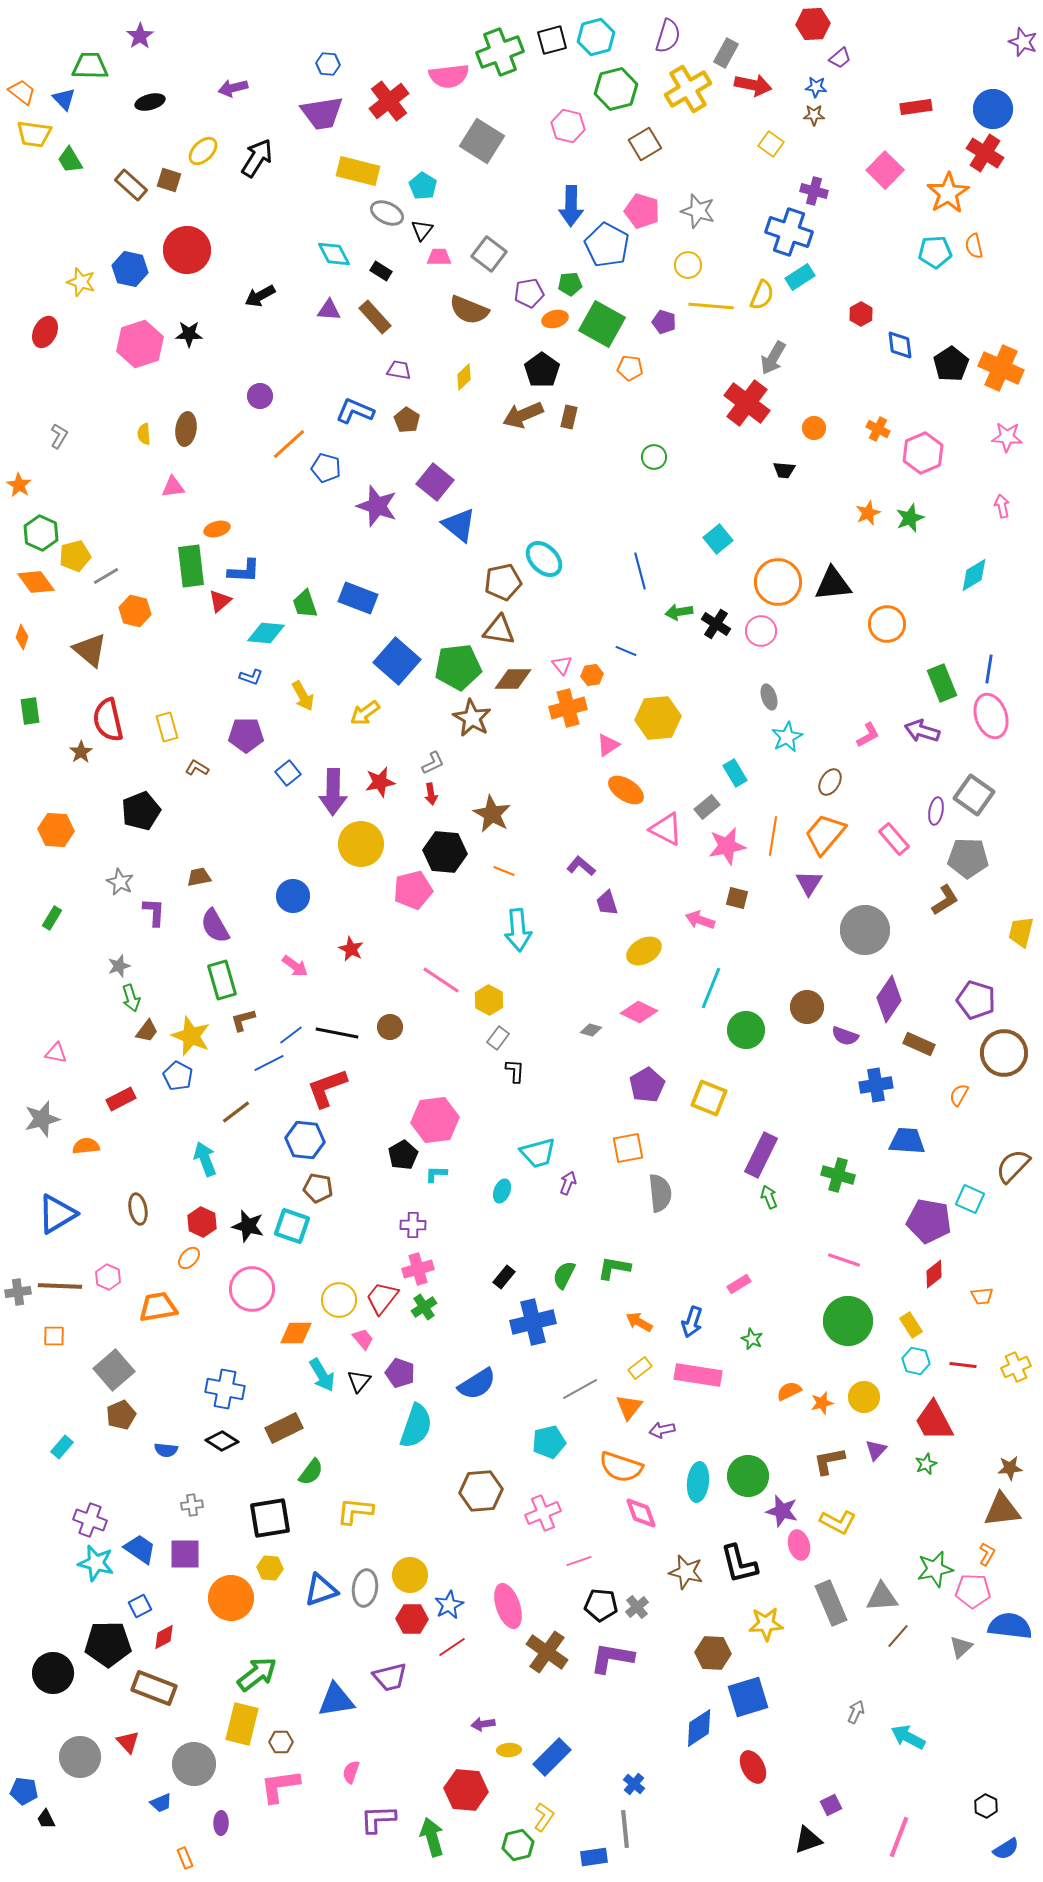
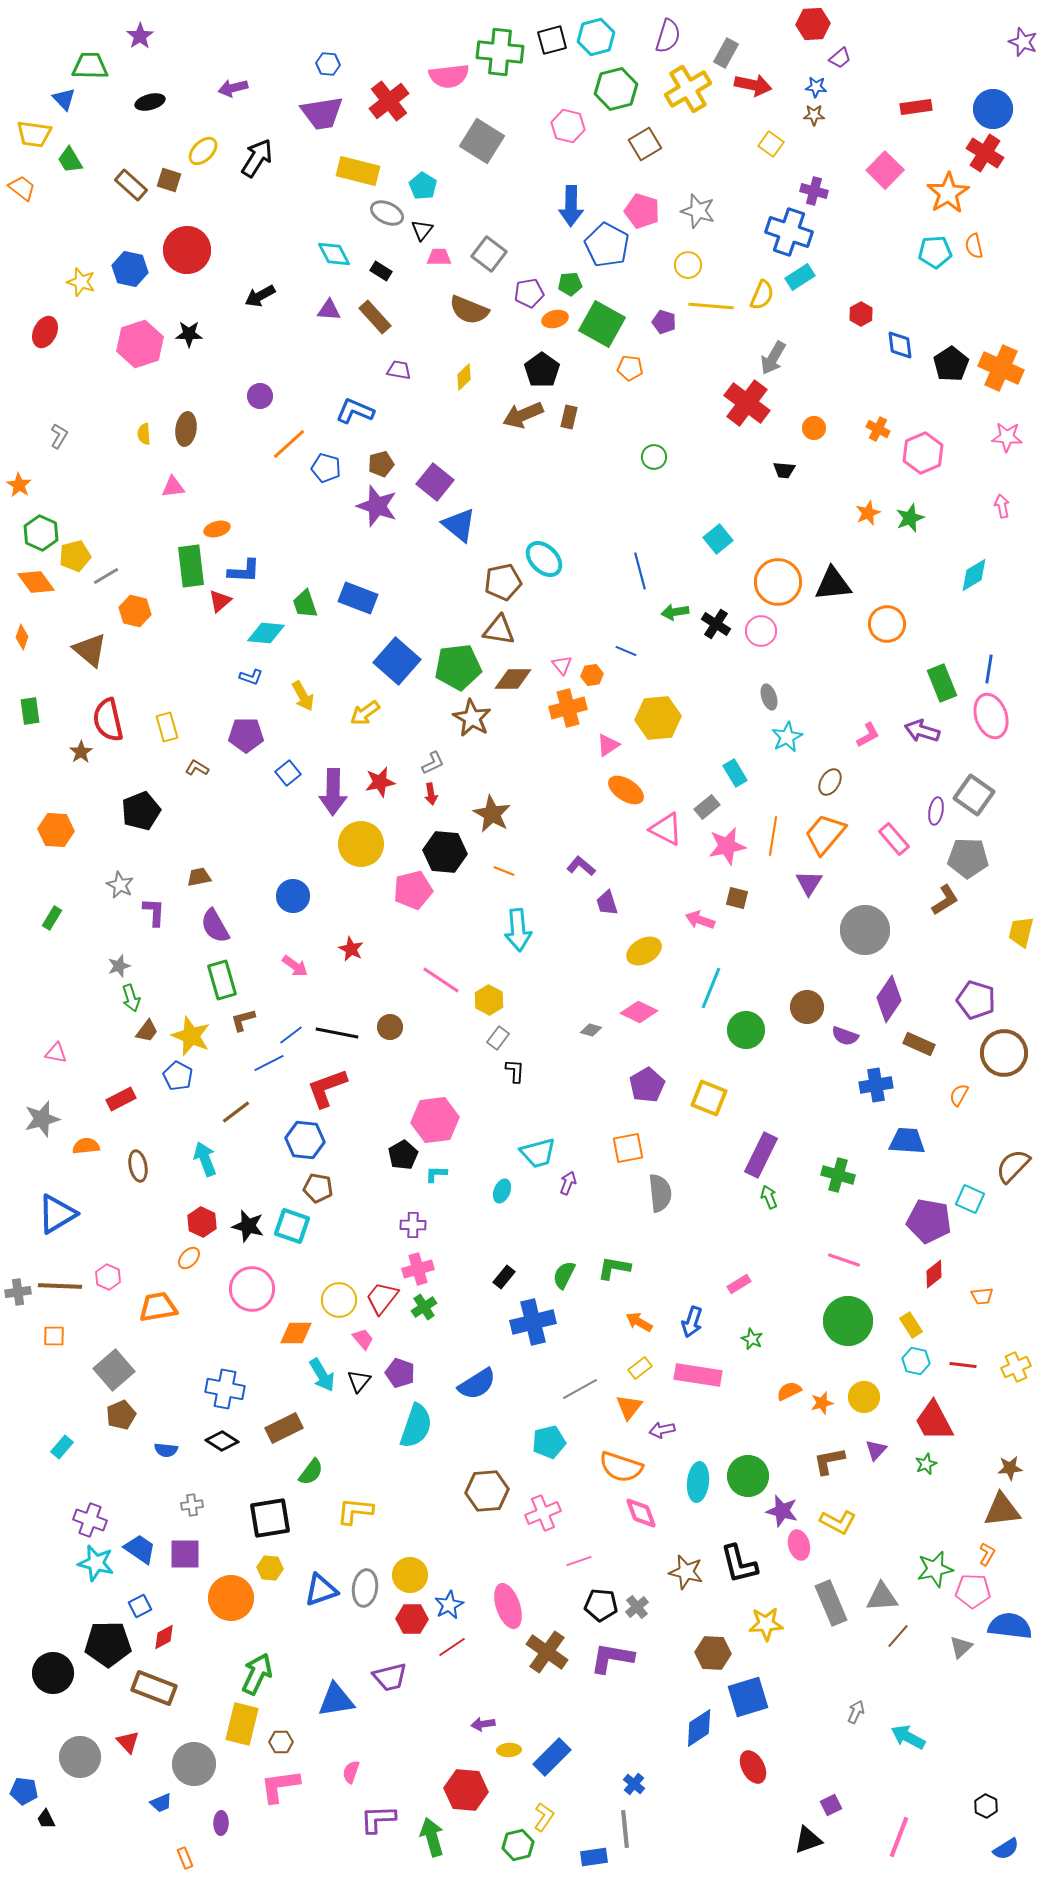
green cross at (500, 52): rotated 27 degrees clockwise
orange trapezoid at (22, 92): moved 96 px down
brown pentagon at (407, 420): moved 26 px left, 44 px down; rotated 25 degrees clockwise
green arrow at (679, 612): moved 4 px left
gray star at (120, 882): moved 3 px down
brown ellipse at (138, 1209): moved 43 px up
brown hexagon at (481, 1491): moved 6 px right
green arrow at (257, 1674): rotated 27 degrees counterclockwise
